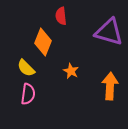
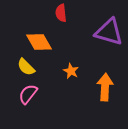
red semicircle: moved 3 px up
orange diamond: moved 4 px left; rotated 52 degrees counterclockwise
yellow semicircle: moved 1 px up
orange arrow: moved 5 px left, 1 px down
pink semicircle: rotated 150 degrees counterclockwise
